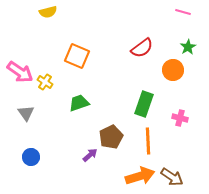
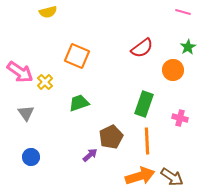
yellow cross: rotated 14 degrees clockwise
orange line: moved 1 px left
